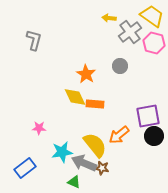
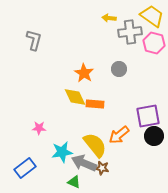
gray cross: rotated 30 degrees clockwise
gray circle: moved 1 px left, 3 px down
orange star: moved 2 px left, 1 px up
